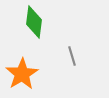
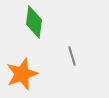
orange star: rotated 12 degrees clockwise
